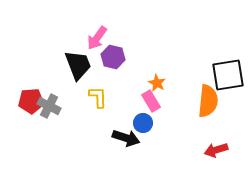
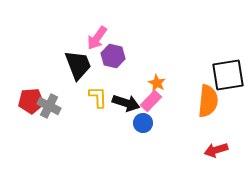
purple hexagon: moved 1 px up
pink rectangle: rotated 75 degrees clockwise
black arrow: moved 35 px up
